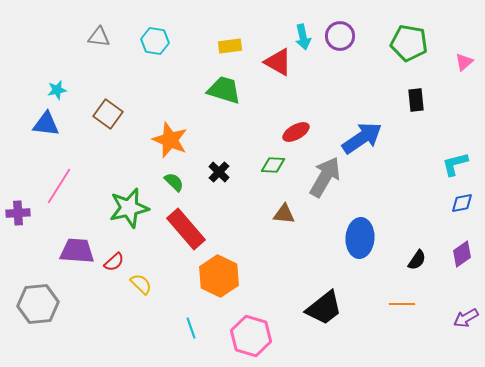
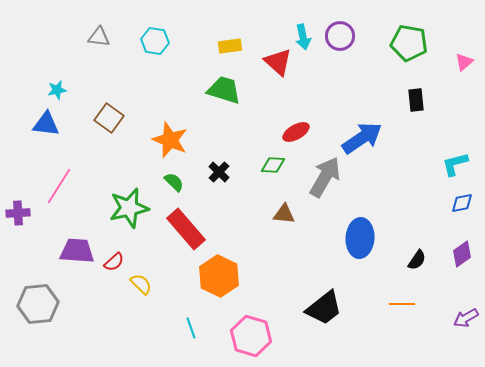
red triangle: rotated 12 degrees clockwise
brown square: moved 1 px right, 4 px down
